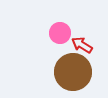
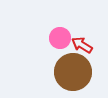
pink circle: moved 5 px down
